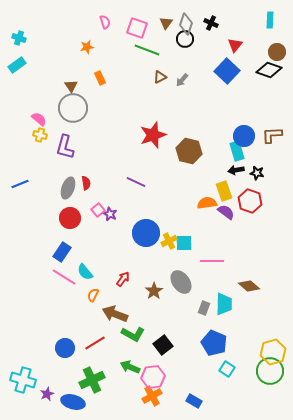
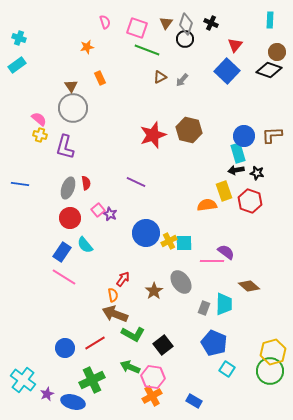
brown hexagon at (189, 151): moved 21 px up
cyan rectangle at (237, 151): moved 1 px right, 2 px down
blue line at (20, 184): rotated 30 degrees clockwise
orange semicircle at (207, 203): moved 2 px down
purple semicircle at (226, 212): moved 40 px down
cyan semicircle at (85, 272): moved 27 px up
orange semicircle at (93, 295): moved 20 px right; rotated 144 degrees clockwise
pink hexagon at (153, 377): rotated 15 degrees clockwise
cyan cross at (23, 380): rotated 20 degrees clockwise
